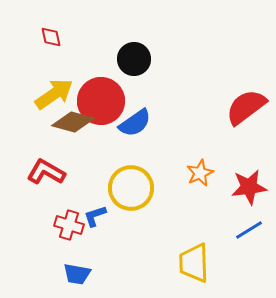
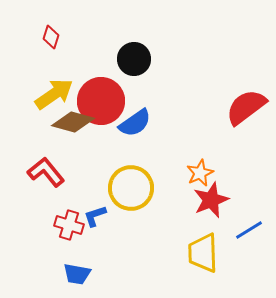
red diamond: rotated 30 degrees clockwise
red L-shape: rotated 21 degrees clockwise
red star: moved 38 px left, 13 px down; rotated 15 degrees counterclockwise
yellow trapezoid: moved 9 px right, 10 px up
